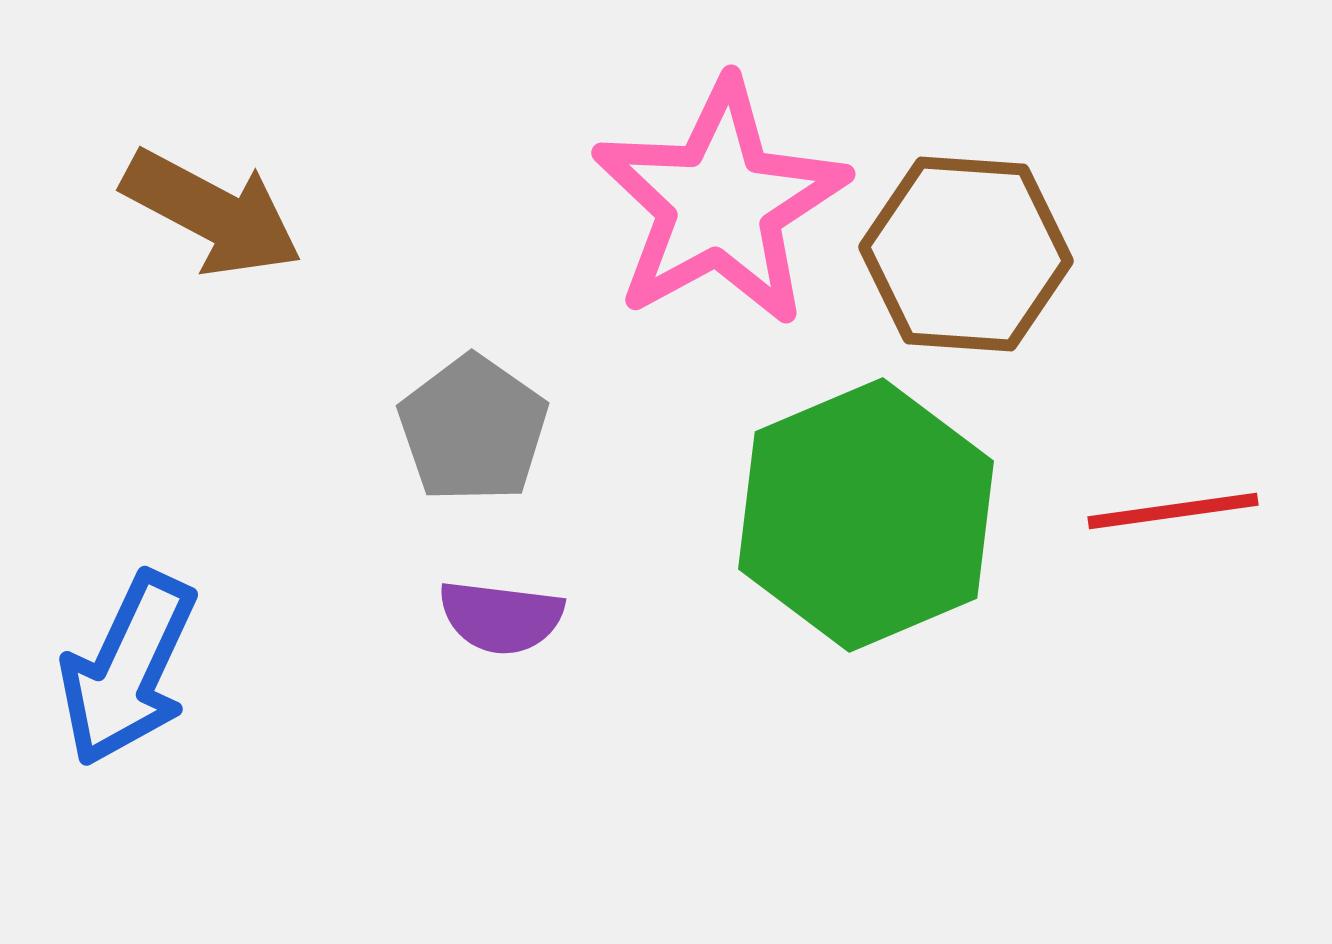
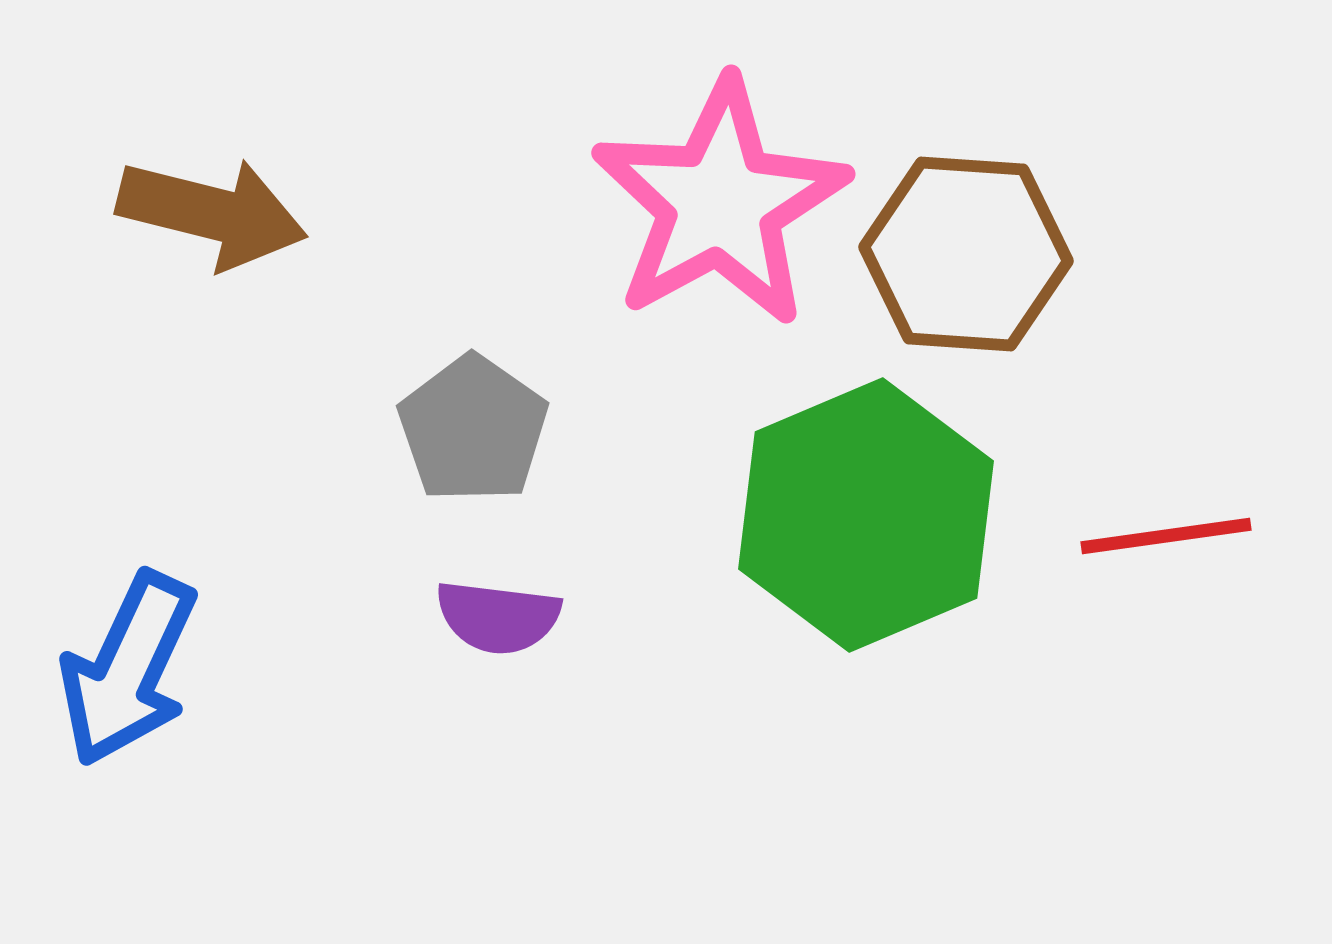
brown arrow: rotated 14 degrees counterclockwise
red line: moved 7 px left, 25 px down
purple semicircle: moved 3 px left
